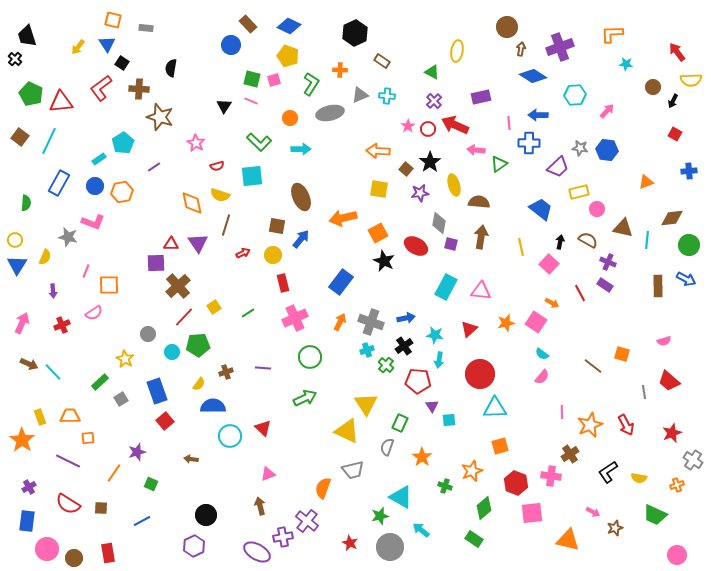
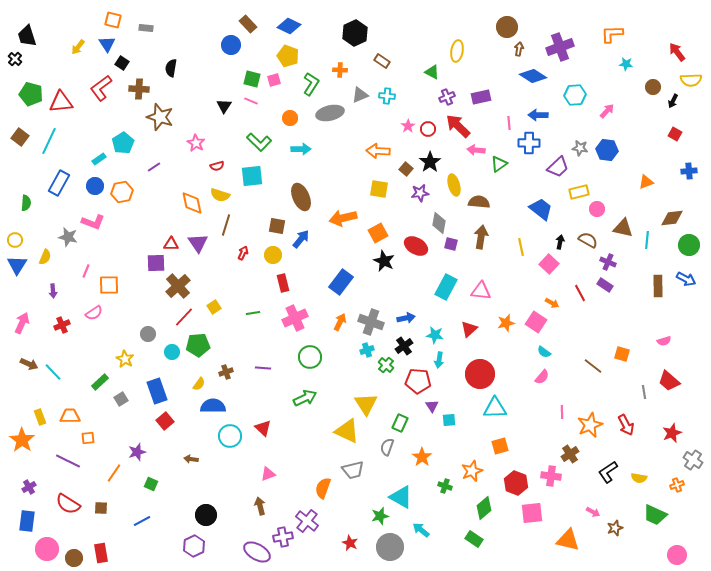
brown arrow at (521, 49): moved 2 px left
green pentagon at (31, 94): rotated 10 degrees counterclockwise
purple cross at (434, 101): moved 13 px right, 4 px up; rotated 21 degrees clockwise
red arrow at (455, 125): moved 3 px right, 1 px down; rotated 20 degrees clockwise
red arrow at (243, 253): rotated 40 degrees counterclockwise
green line at (248, 313): moved 5 px right; rotated 24 degrees clockwise
cyan semicircle at (542, 354): moved 2 px right, 2 px up
red rectangle at (108, 553): moved 7 px left
